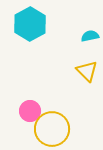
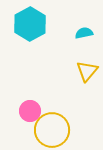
cyan semicircle: moved 6 px left, 3 px up
yellow triangle: rotated 25 degrees clockwise
yellow circle: moved 1 px down
